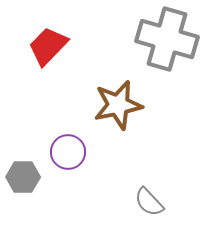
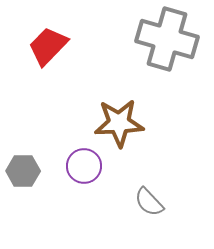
brown star: moved 1 px right, 18 px down; rotated 9 degrees clockwise
purple circle: moved 16 px right, 14 px down
gray hexagon: moved 6 px up
